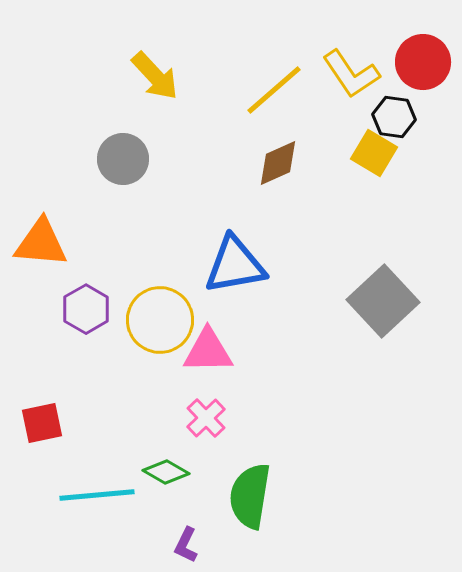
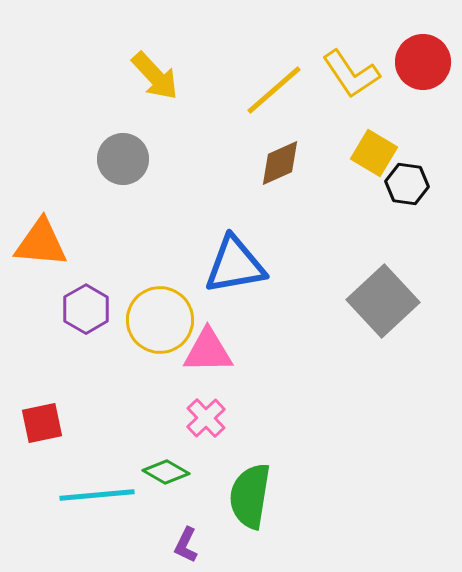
black hexagon: moved 13 px right, 67 px down
brown diamond: moved 2 px right
